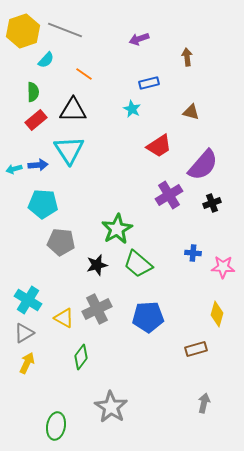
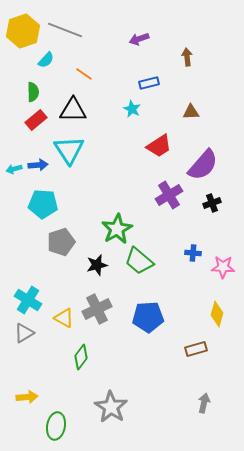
brown triangle: rotated 18 degrees counterclockwise
gray pentagon: rotated 24 degrees counterclockwise
green trapezoid: moved 1 px right, 3 px up
yellow arrow: moved 34 px down; rotated 60 degrees clockwise
